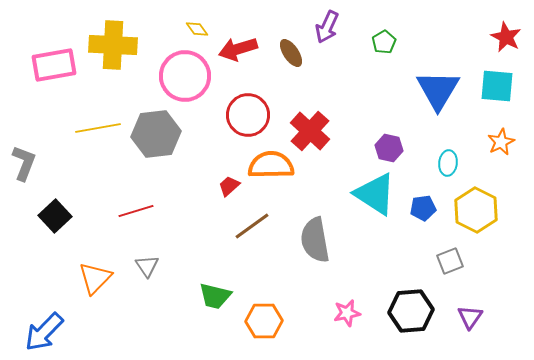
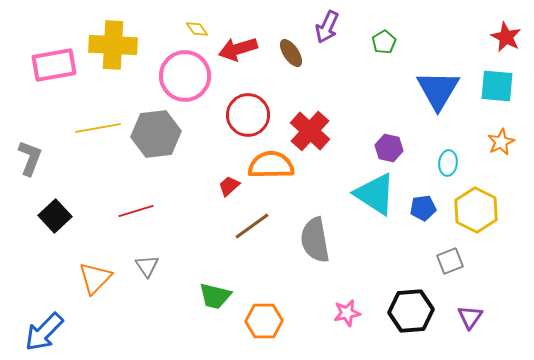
gray L-shape: moved 6 px right, 5 px up
